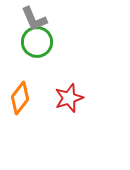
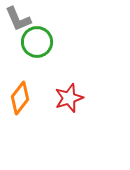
gray L-shape: moved 16 px left
